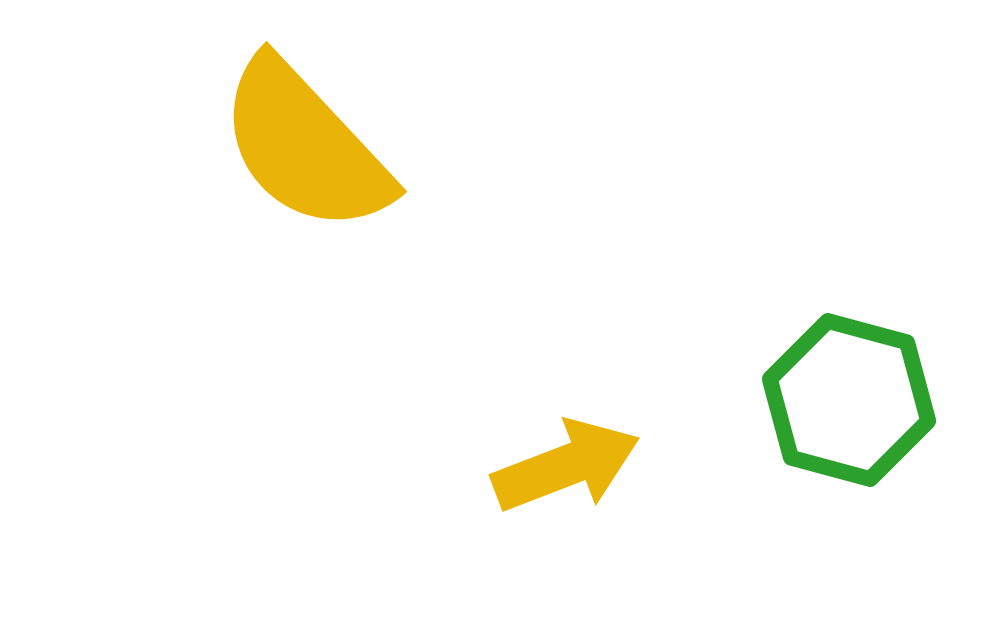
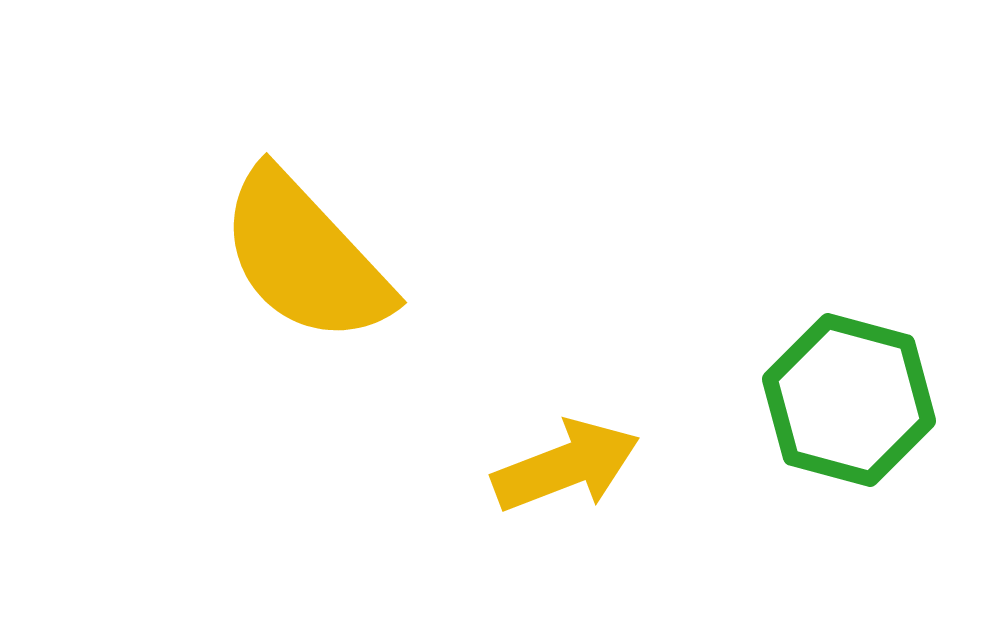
yellow semicircle: moved 111 px down
